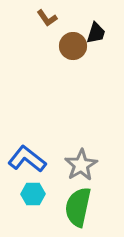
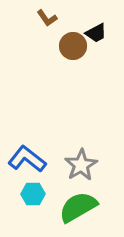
black trapezoid: rotated 45 degrees clockwise
green semicircle: rotated 48 degrees clockwise
